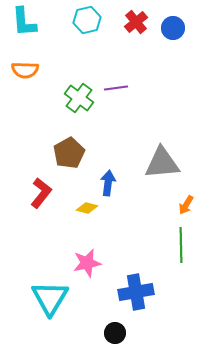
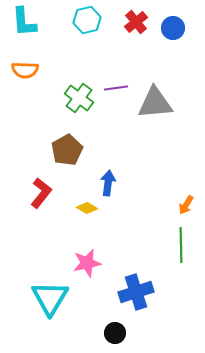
brown pentagon: moved 2 px left, 3 px up
gray triangle: moved 7 px left, 60 px up
yellow diamond: rotated 15 degrees clockwise
blue cross: rotated 8 degrees counterclockwise
